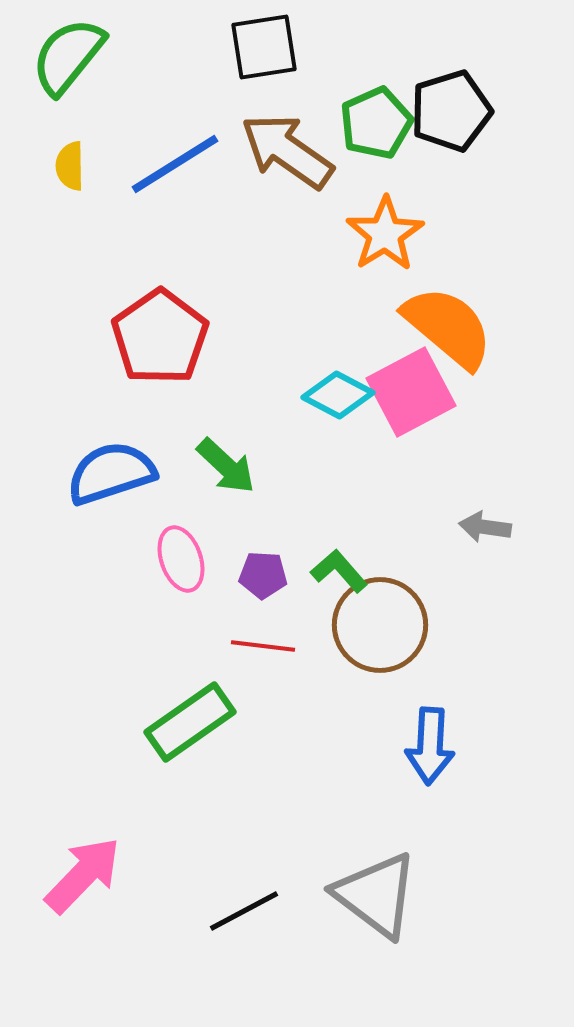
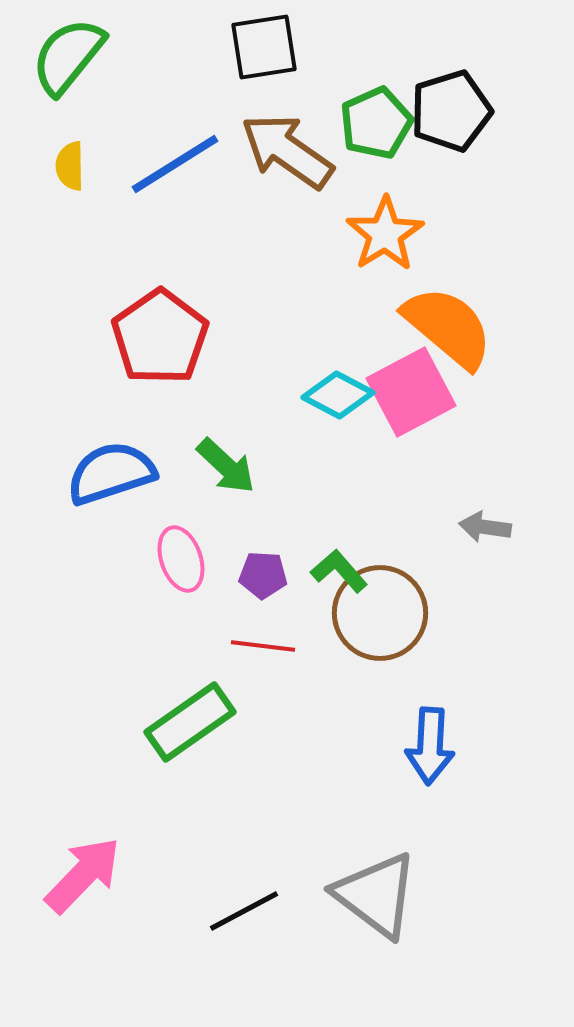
brown circle: moved 12 px up
